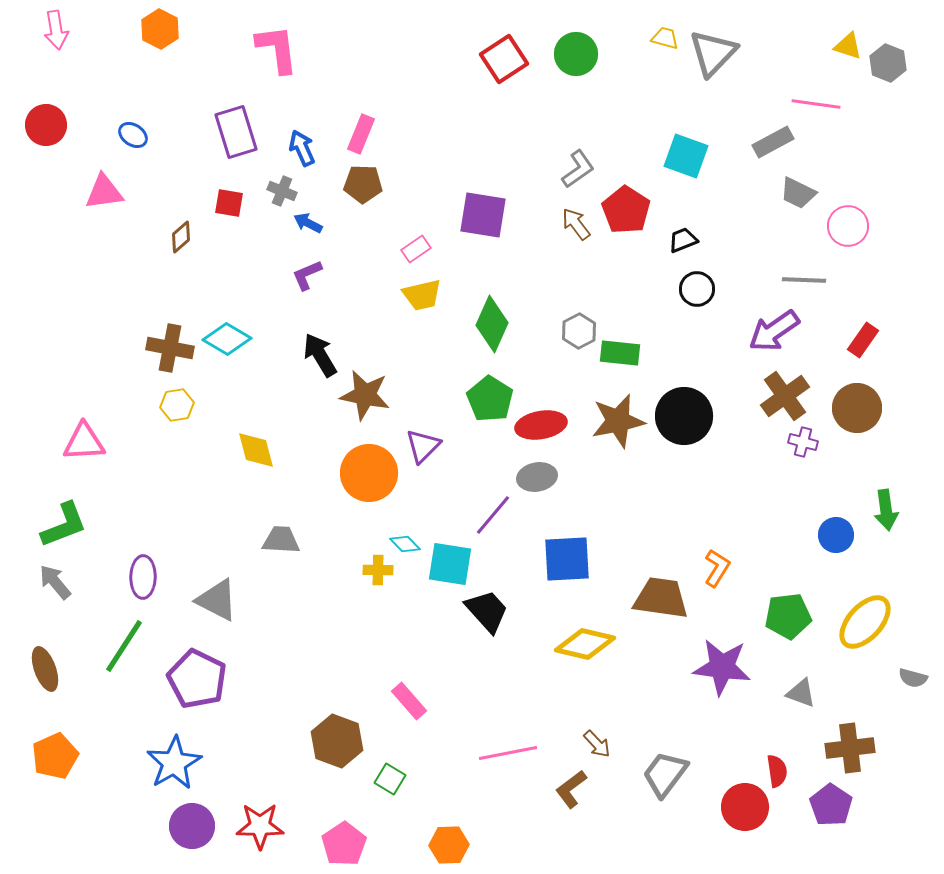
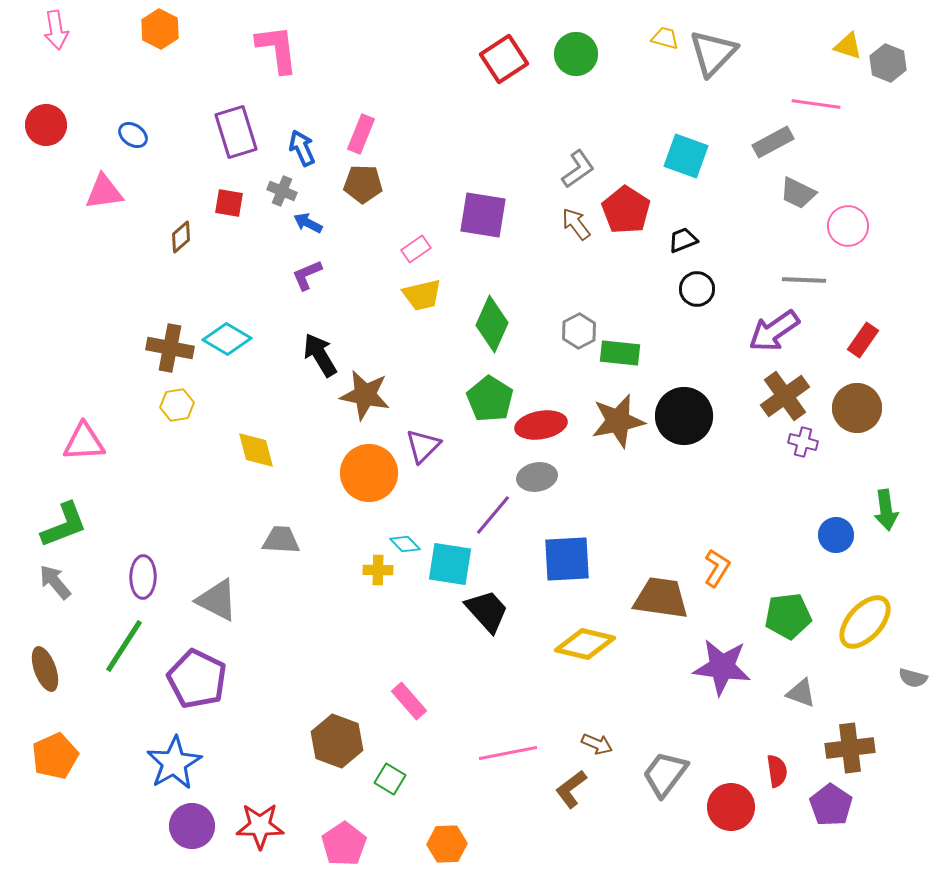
brown arrow at (597, 744): rotated 24 degrees counterclockwise
red circle at (745, 807): moved 14 px left
orange hexagon at (449, 845): moved 2 px left, 1 px up
